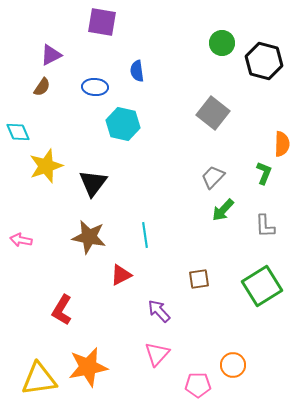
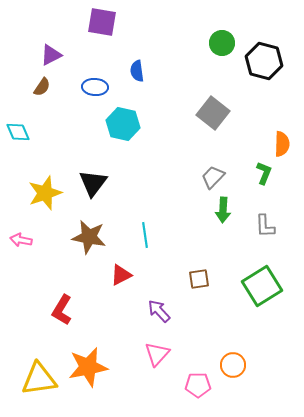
yellow star: moved 1 px left, 27 px down
green arrow: rotated 40 degrees counterclockwise
